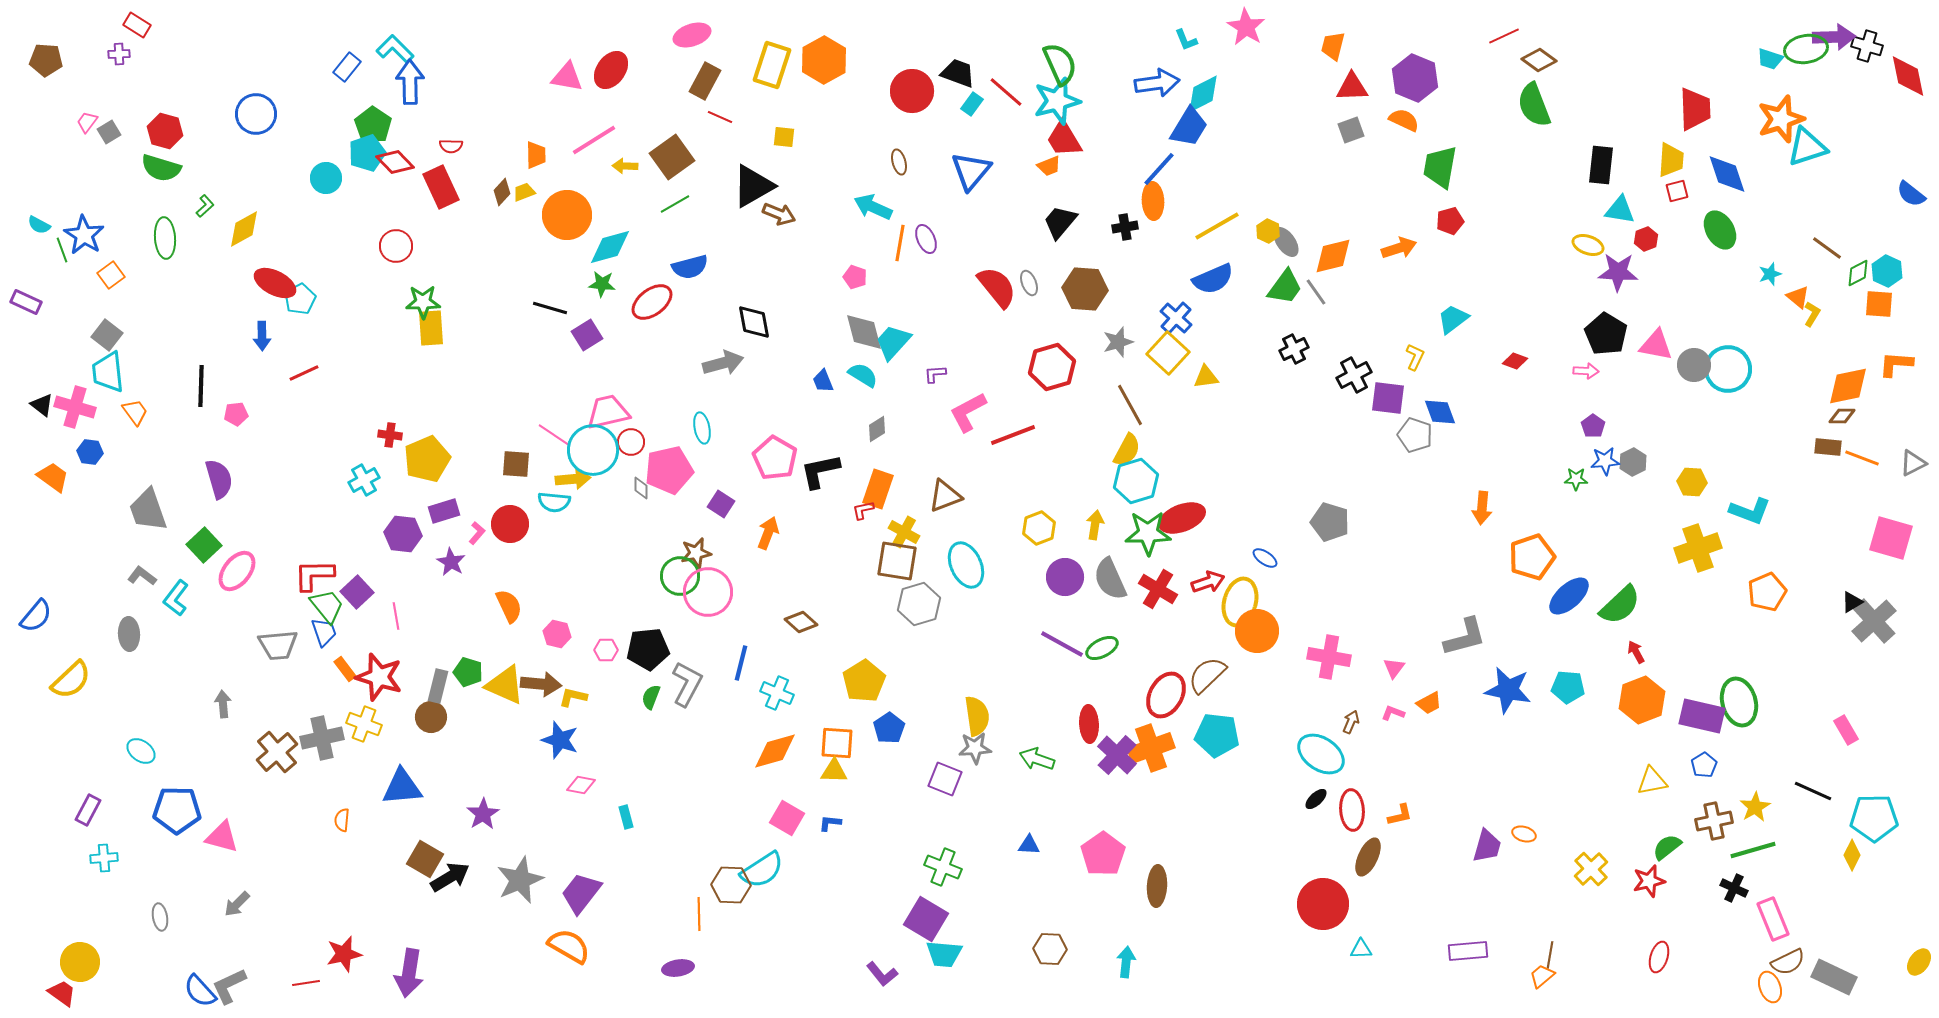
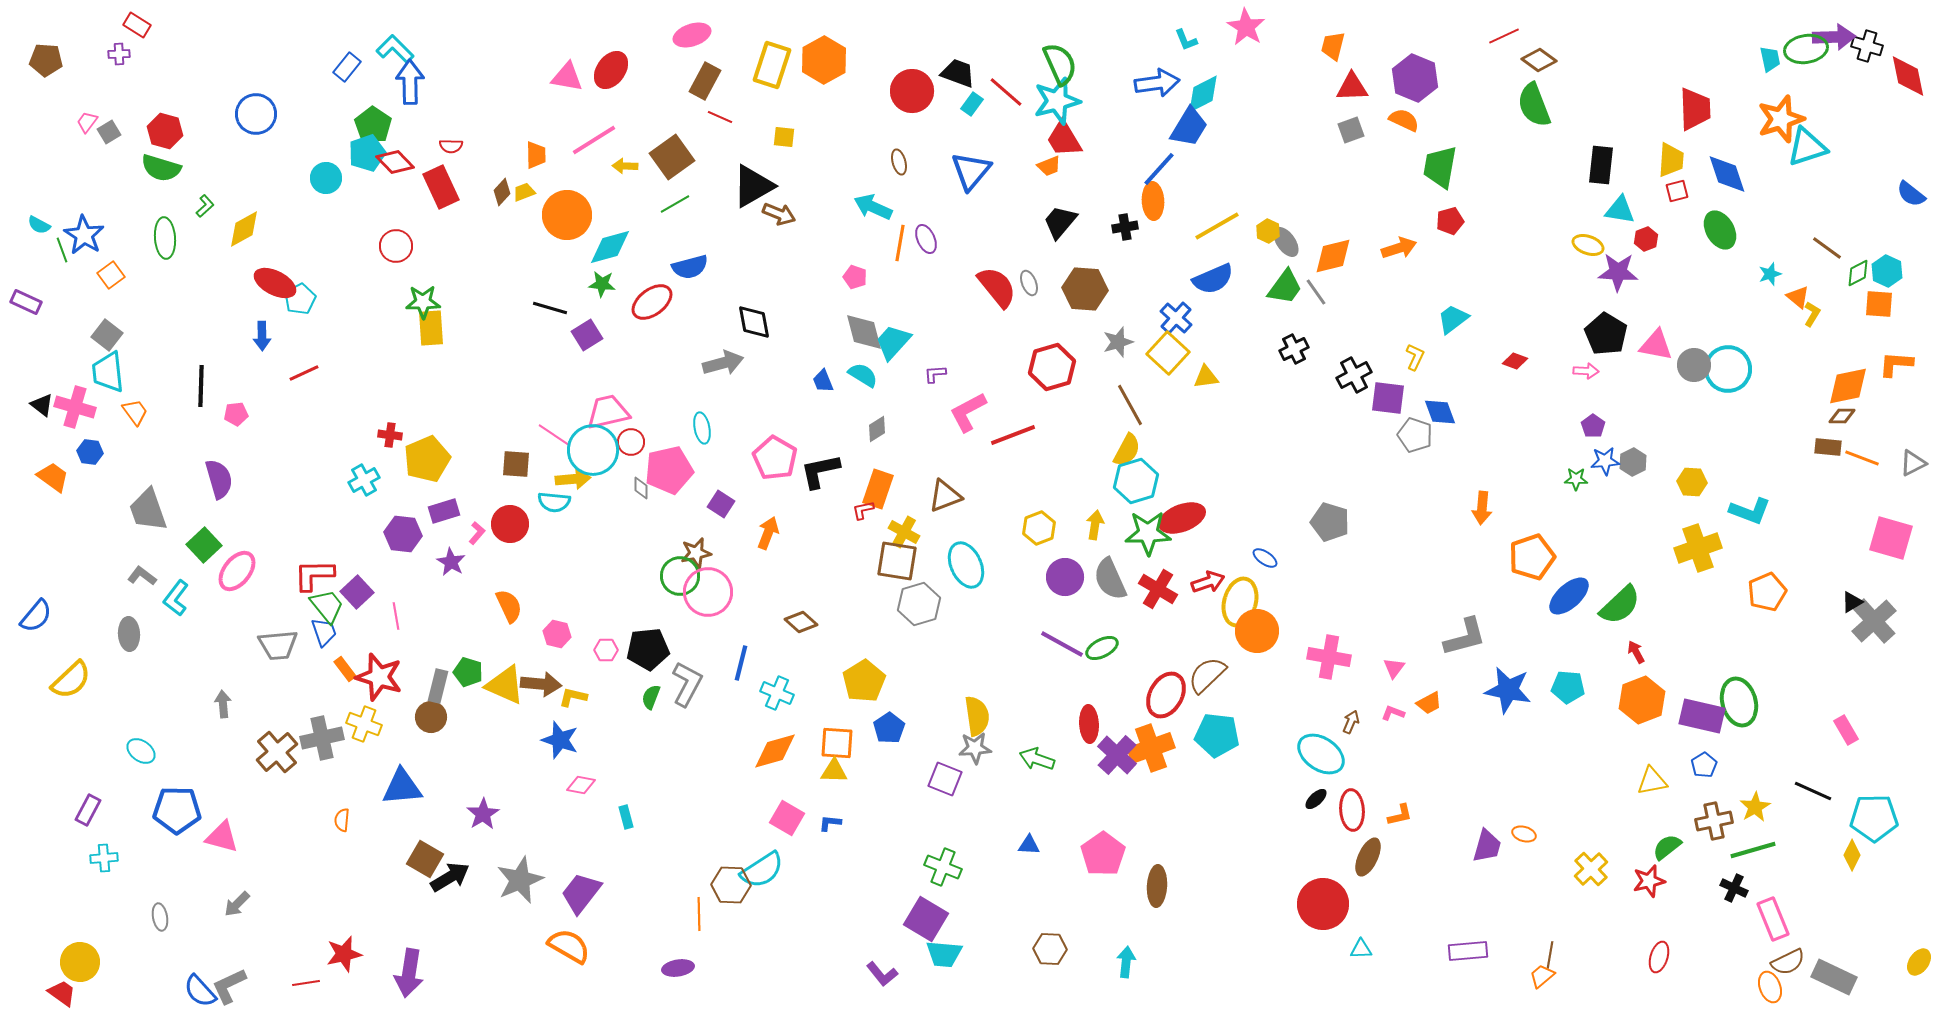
cyan trapezoid at (1770, 59): rotated 120 degrees counterclockwise
